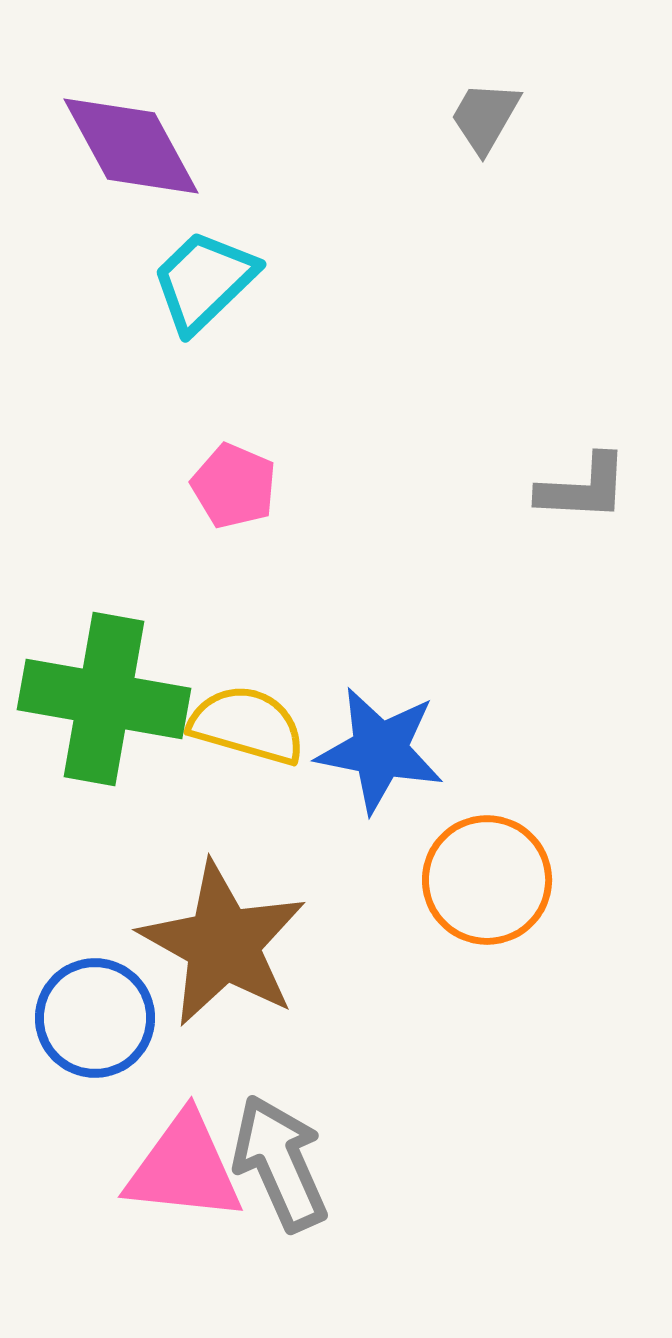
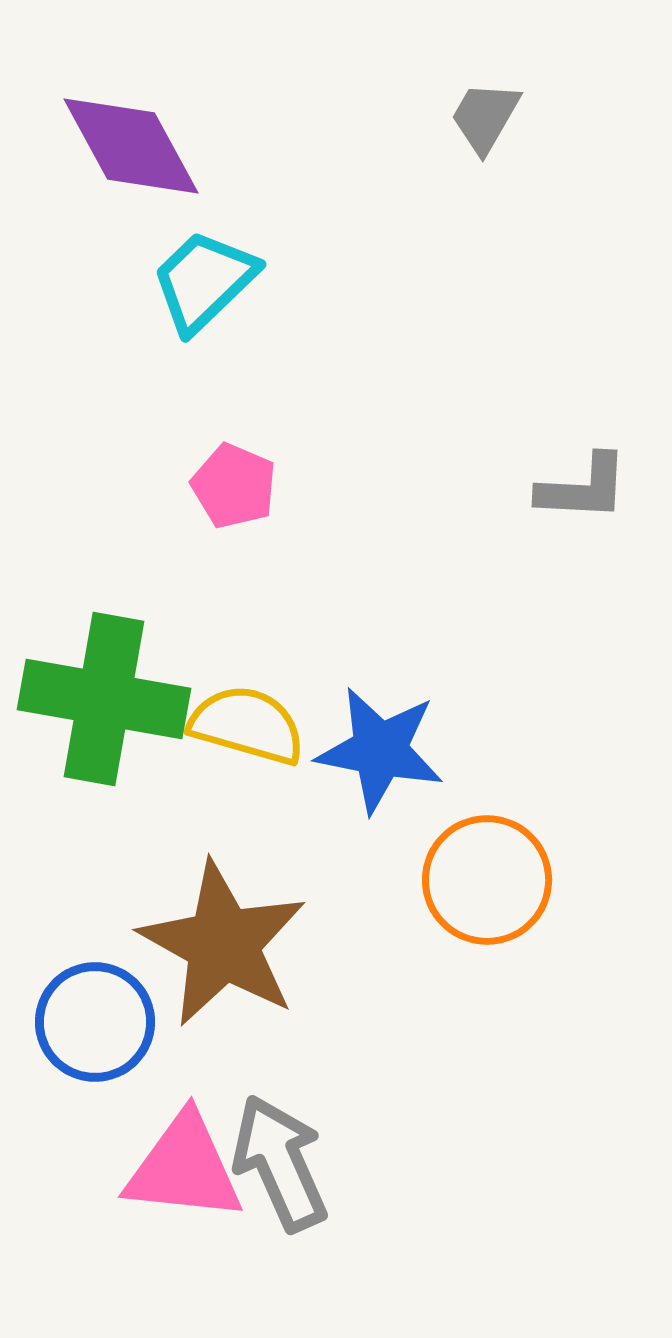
blue circle: moved 4 px down
